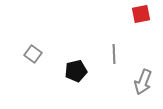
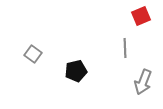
red square: moved 2 px down; rotated 12 degrees counterclockwise
gray line: moved 11 px right, 6 px up
